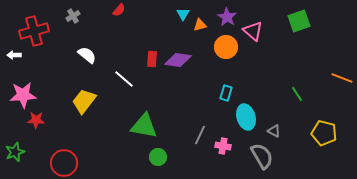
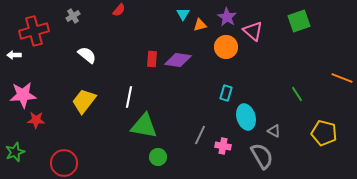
white line: moved 5 px right, 18 px down; rotated 60 degrees clockwise
